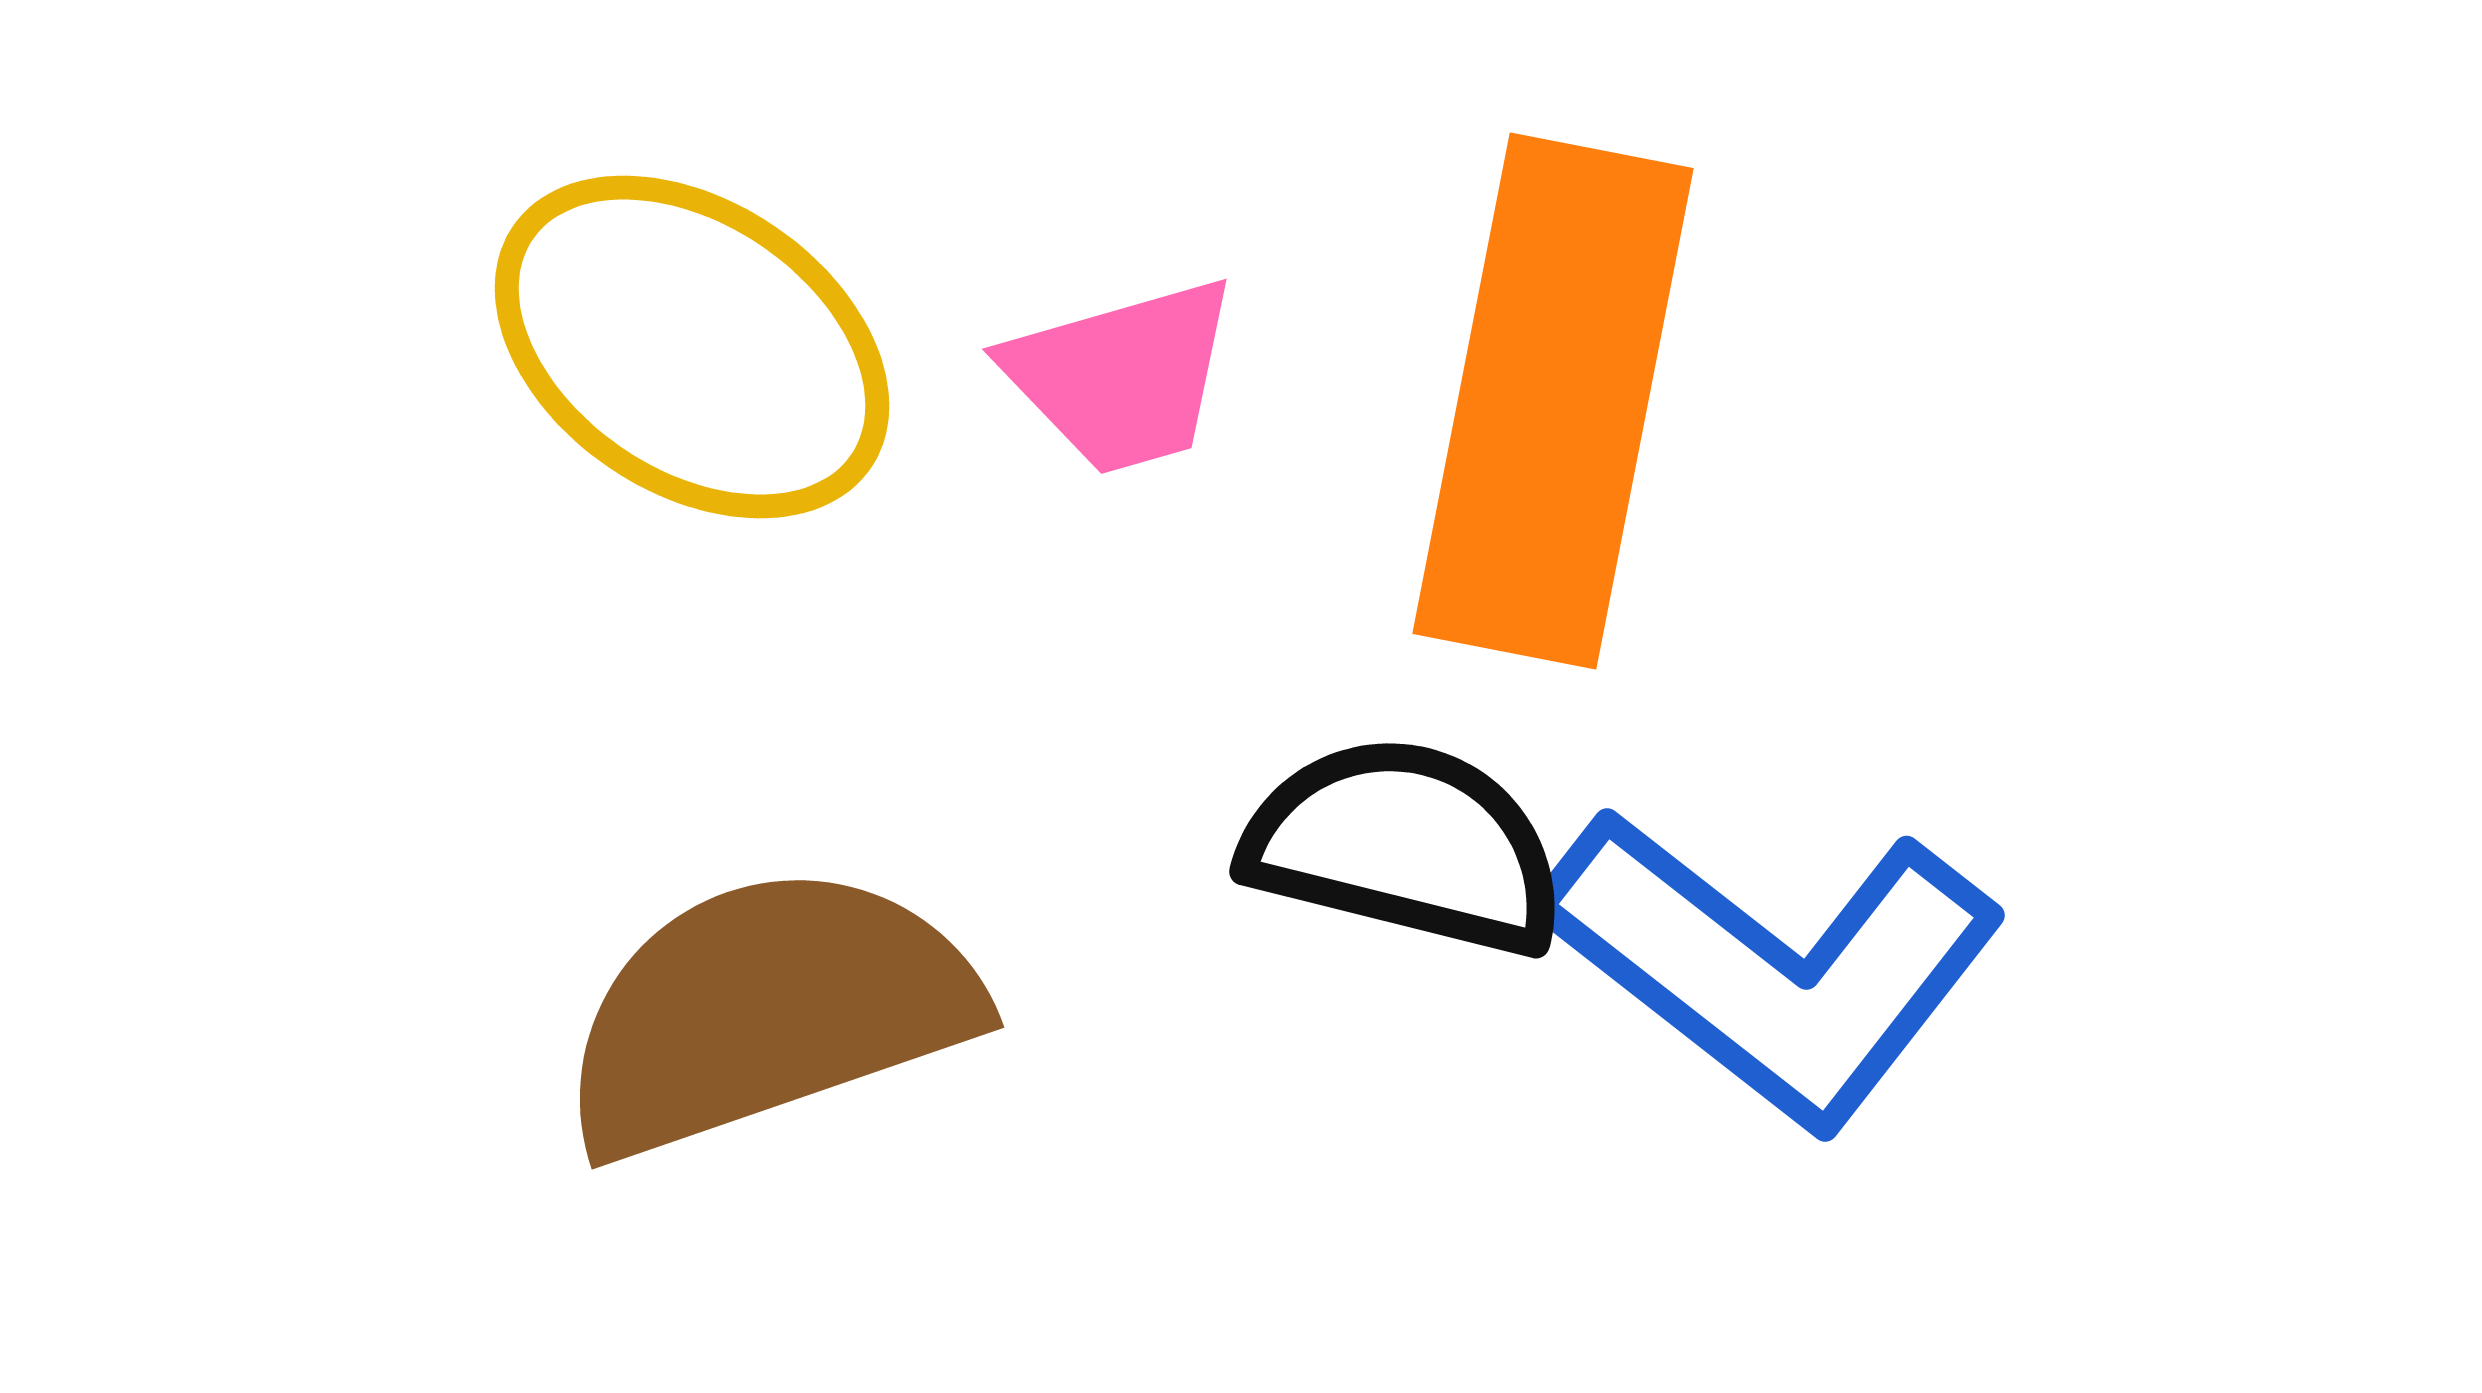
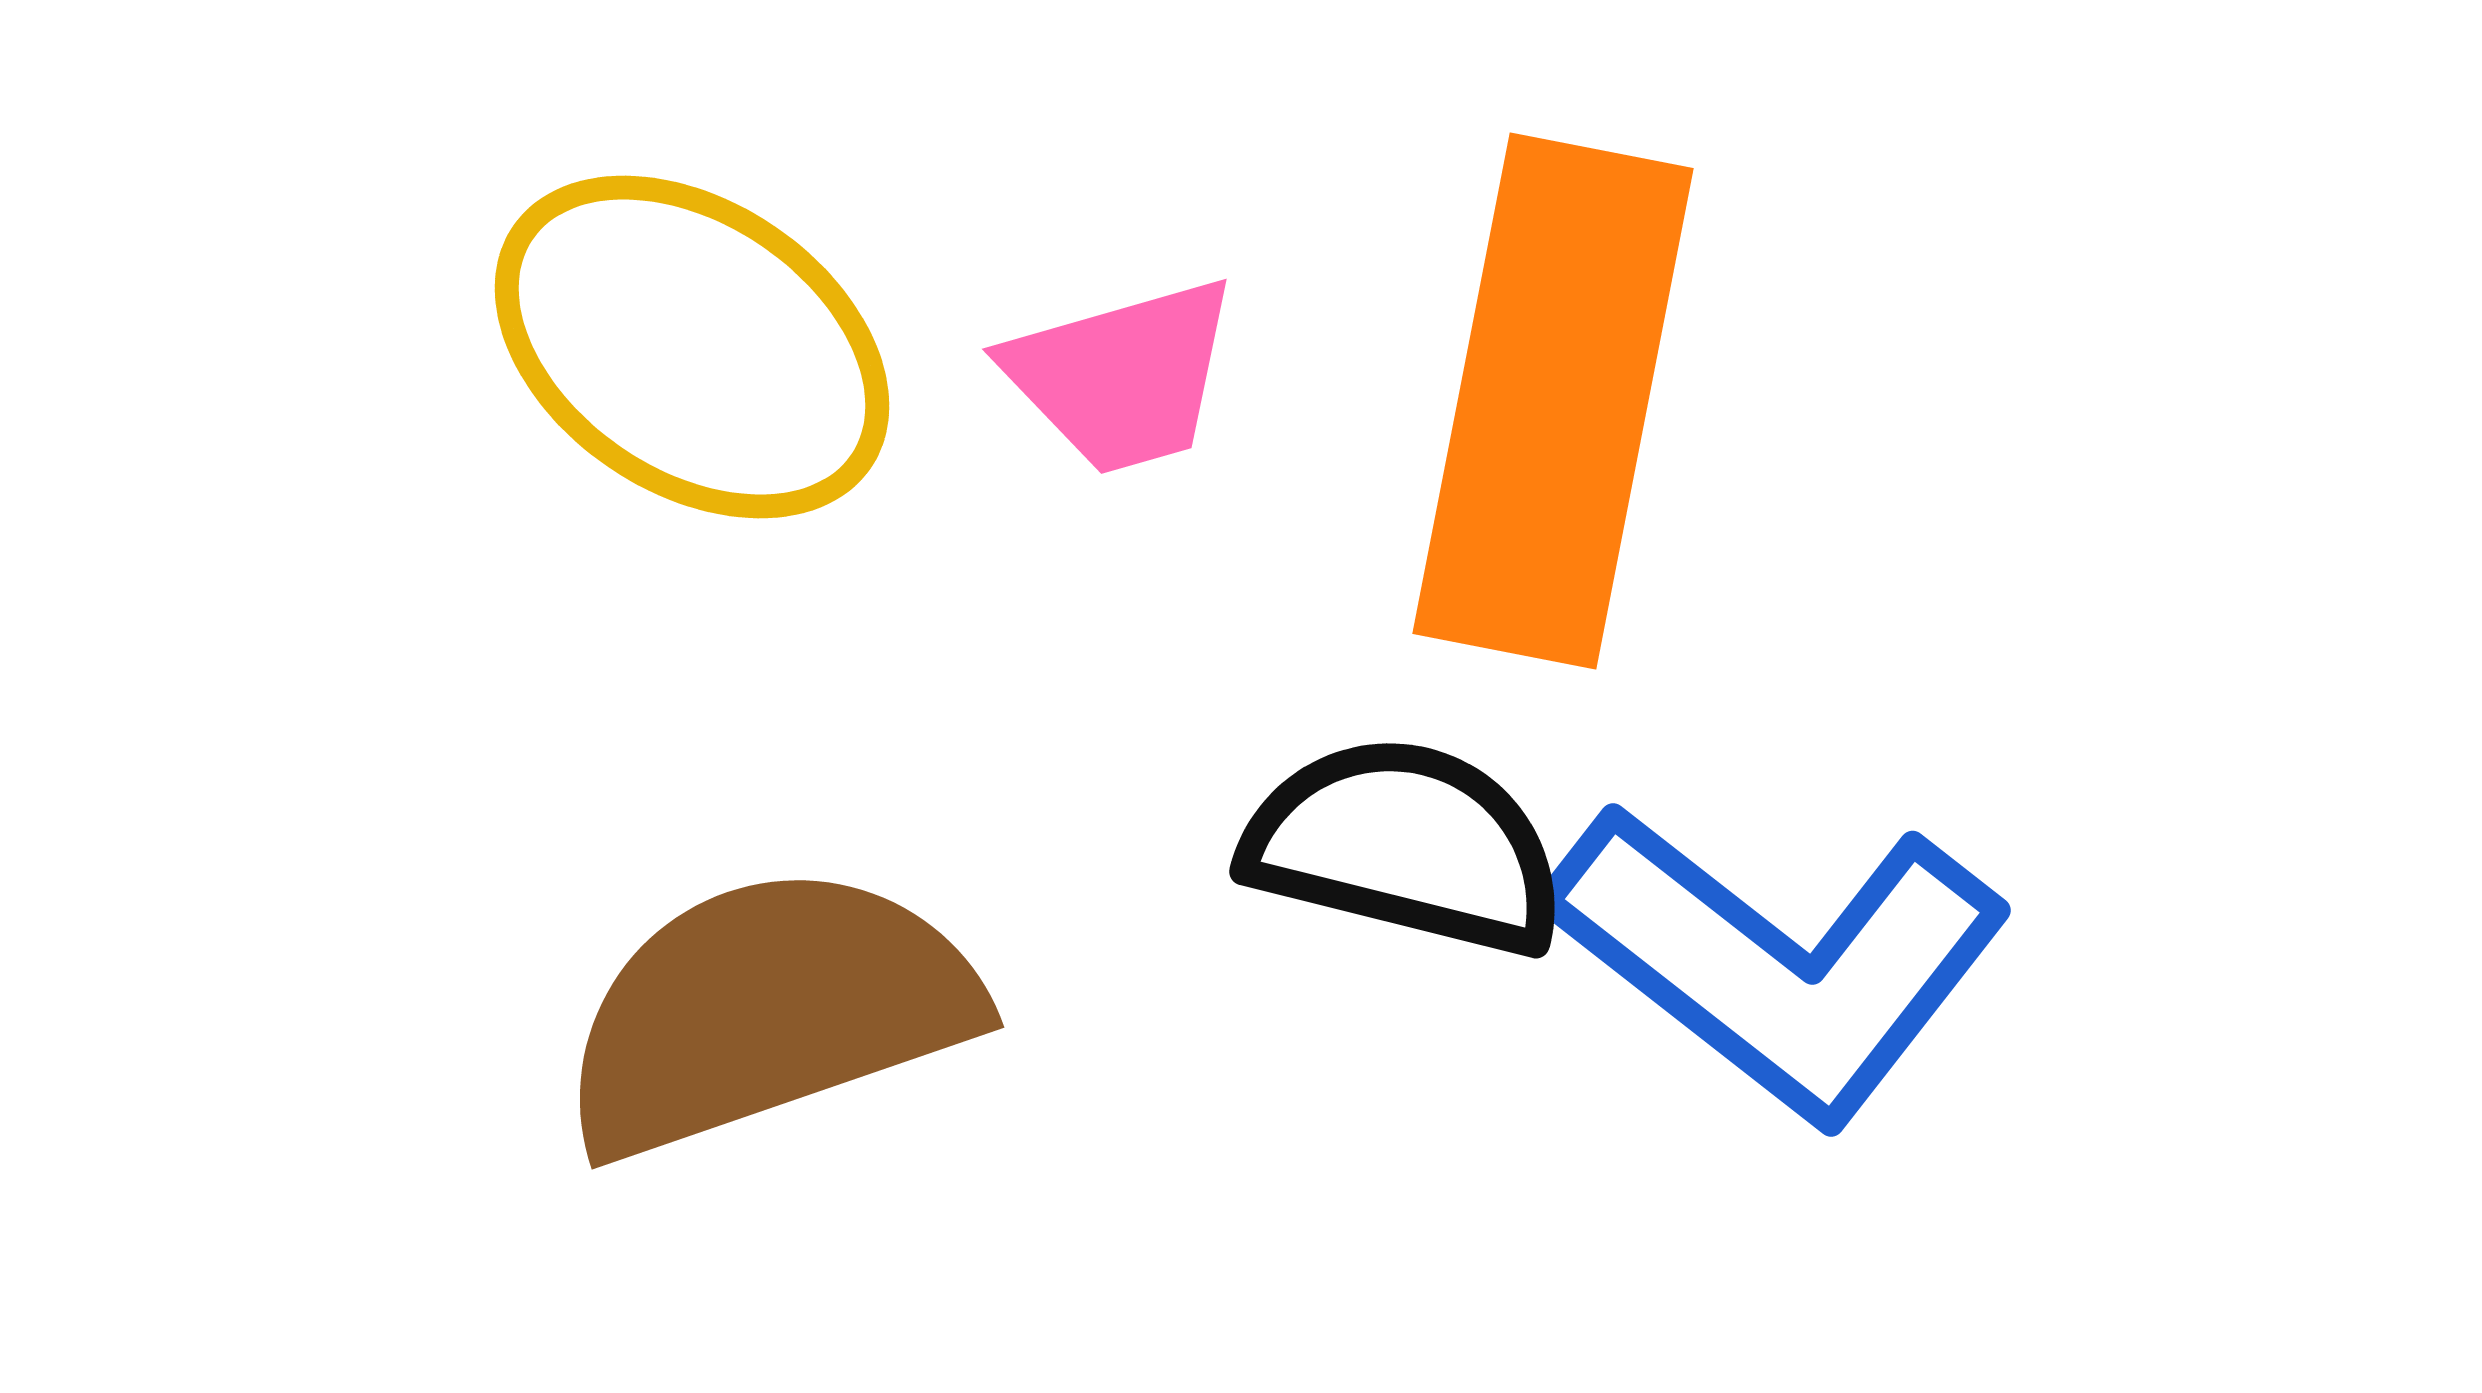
blue L-shape: moved 6 px right, 5 px up
